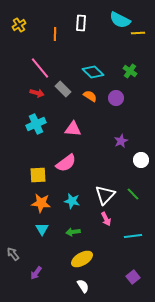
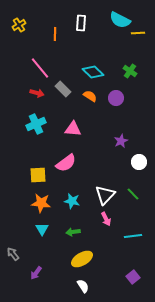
white circle: moved 2 px left, 2 px down
